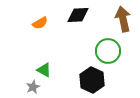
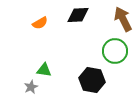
brown arrow: rotated 15 degrees counterclockwise
green circle: moved 7 px right
green triangle: rotated 21 degrees counterclockwise
black hexagon: rotated 15 degrees counterclockwise
gray star: moved 2 px left
